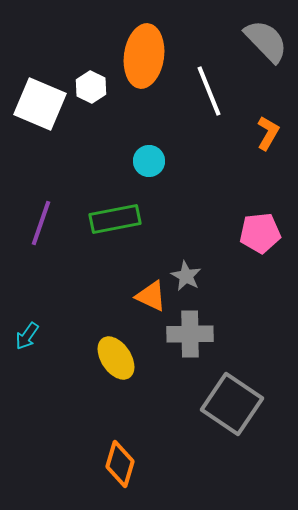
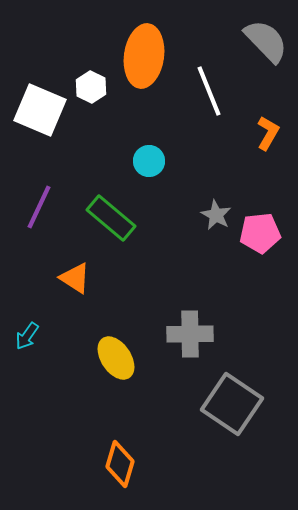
white square: moved 6 px down
green rectangle: moved 4 px left, 1 px up; rotated 51 degrees clockwise
purple line: moved 2 px left, 16 px up; rotated 6 degrees clockwise
gray star: moved 30 px right, 61 px up
orange triangle: moved 76 px left, 18 px up; rotated 8 degrees clockwise
